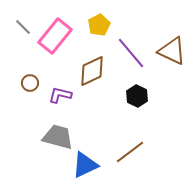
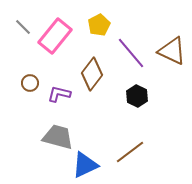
brown diamond: moved 3 px down; rotated 28 degrees counterclockwise
purple L-shape: moved 1 px left, 1 px up
